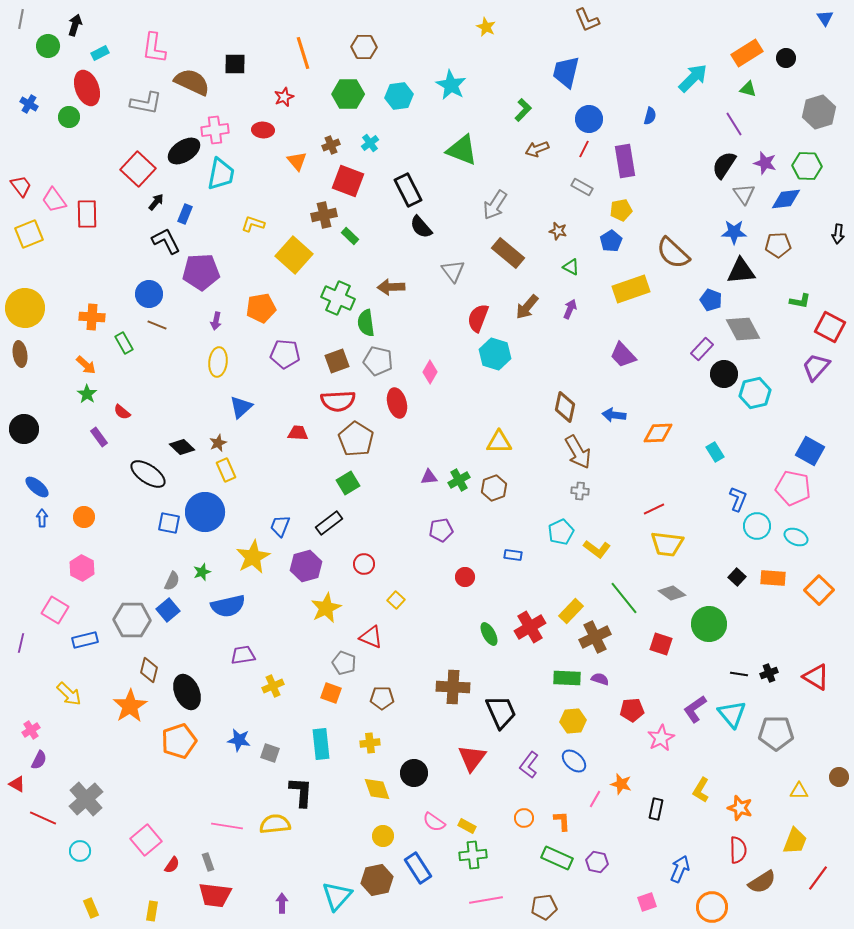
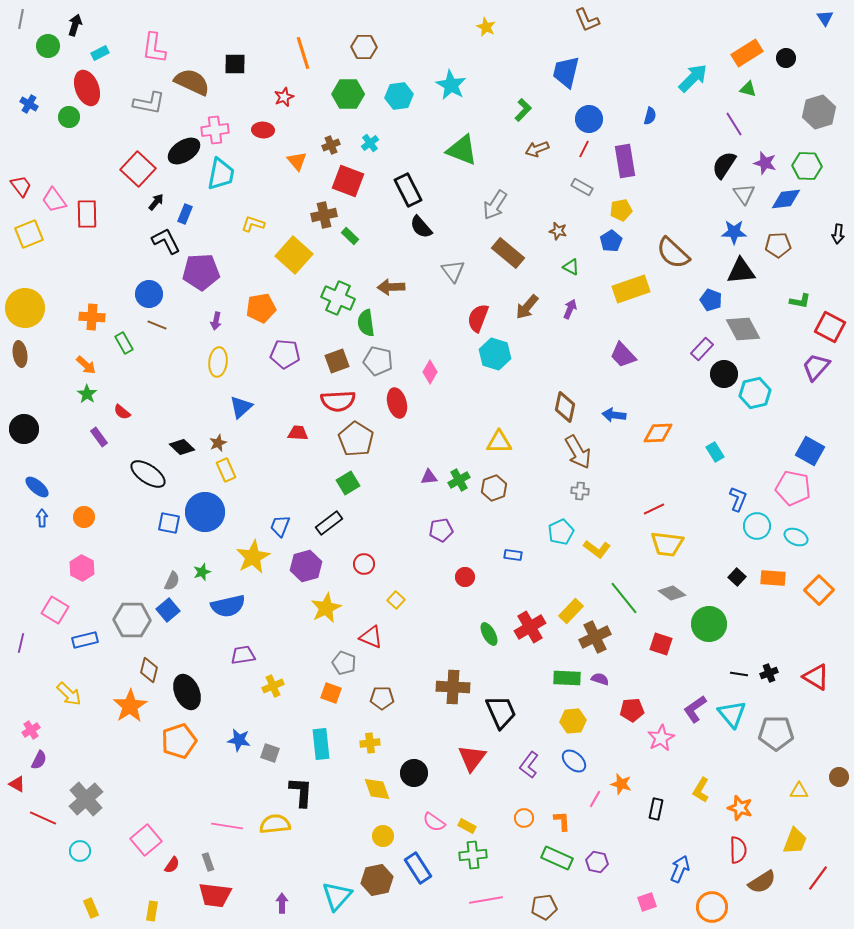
gray L-shape at (146, 103): moved 3 px right
